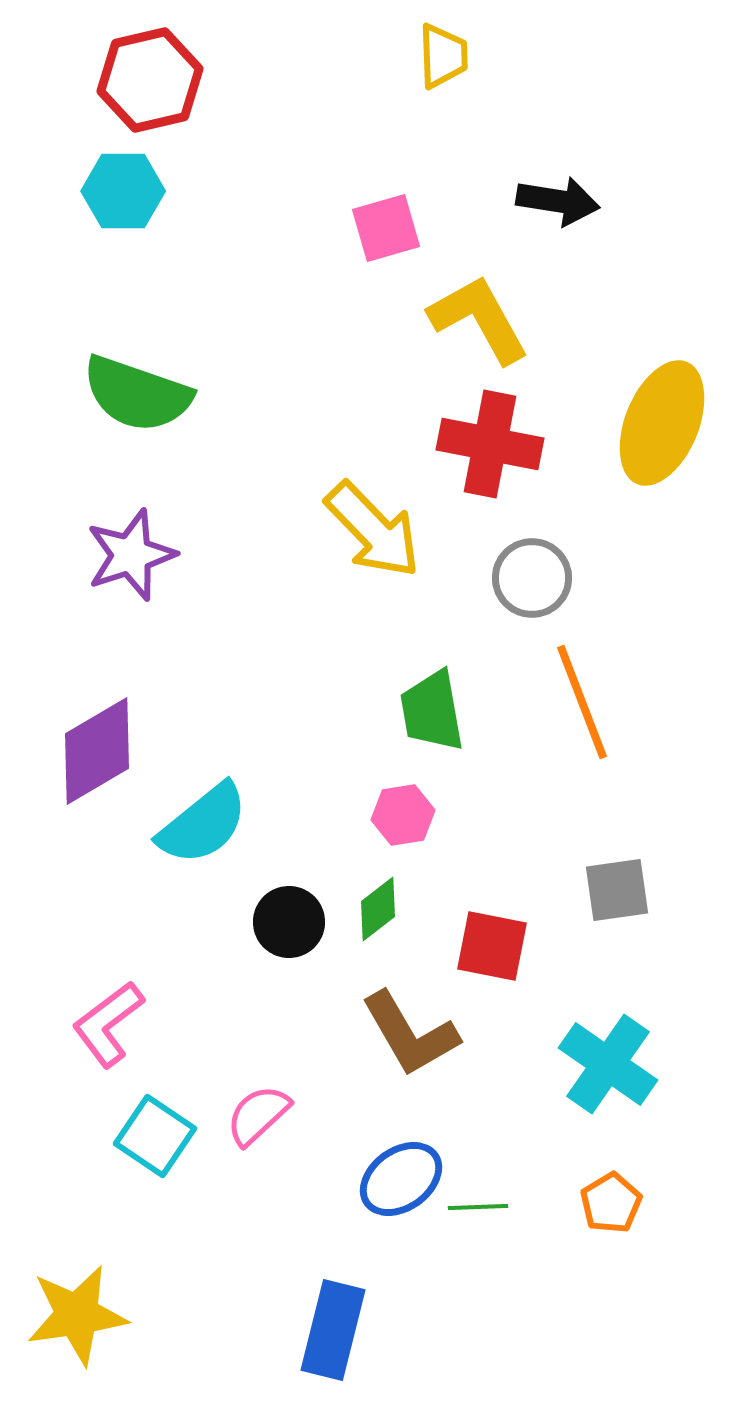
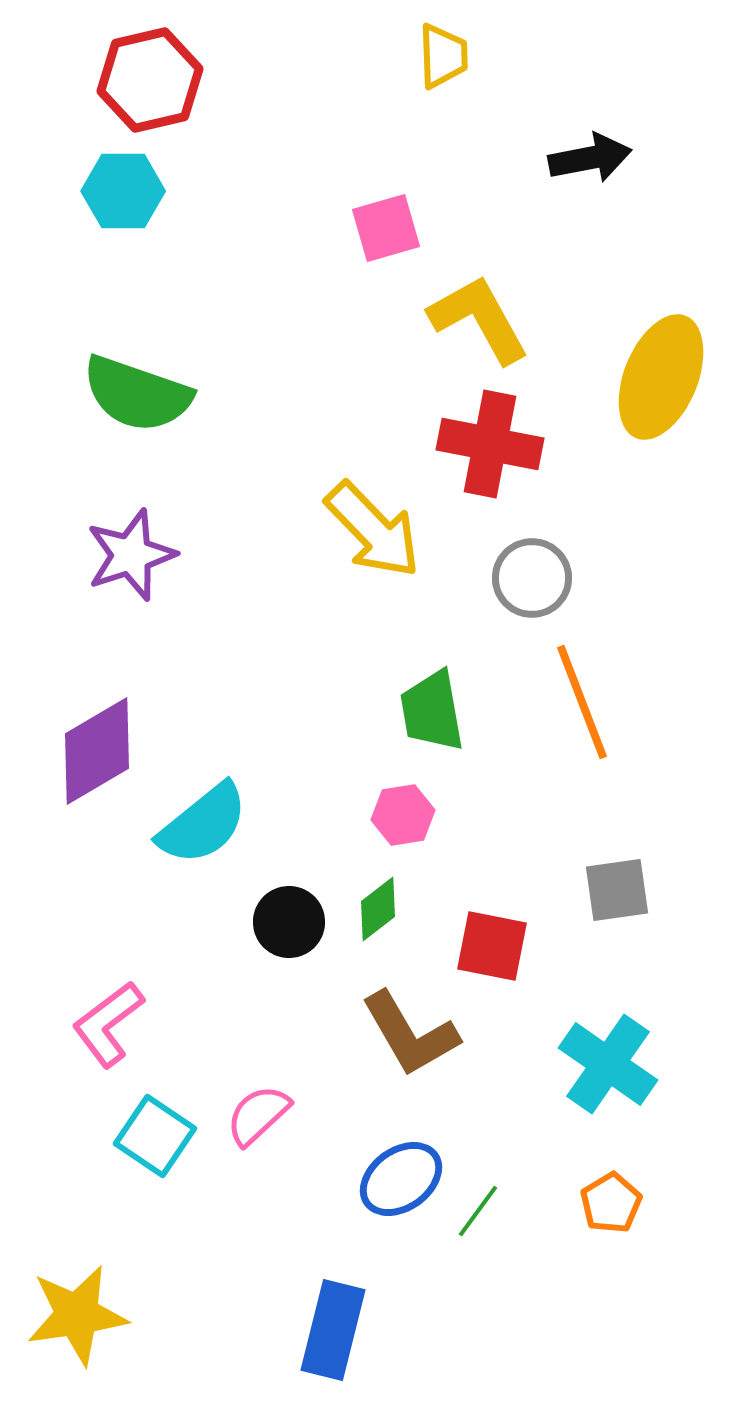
black arrow: moved 32 px right, 43 px up; rotated 20 degrees counterclockwise
yellow ellipse: moved 1 px left, 46 px up
green line: moved 4 px down; rotated 52 degrees counterclockwise
